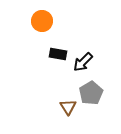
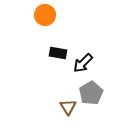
orange circle: moved 3 px right, 6 px up
black rectangle: moved 1 px up
black arrow: moved 1 px down
